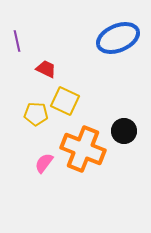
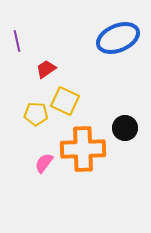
red trapezoid: rotated 60 degrees counterclockwise
black circle: moved 1 px right, 3 px up
orange cross: rotated 24 degrees counterclockwise
